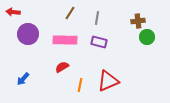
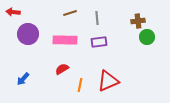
brown line: rotated 40 degrees clockwise
gray line: rotated 16 degrees counterclockwise
purple rectangle: rotated 21 degrees counterclockwise
red semicircle: moved 2 px down
